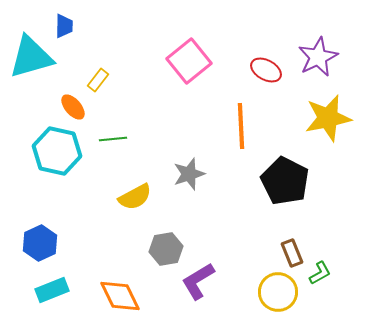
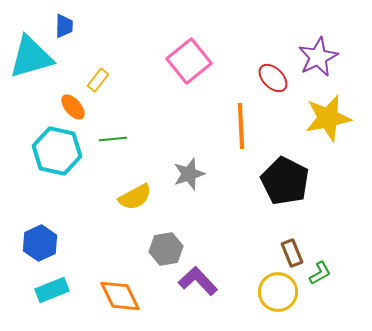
red ellipse: moved 7 px right, 8 px down; rotated 16 degrees clockwise
purple L-shape: rotated 78 degrees clockwise
